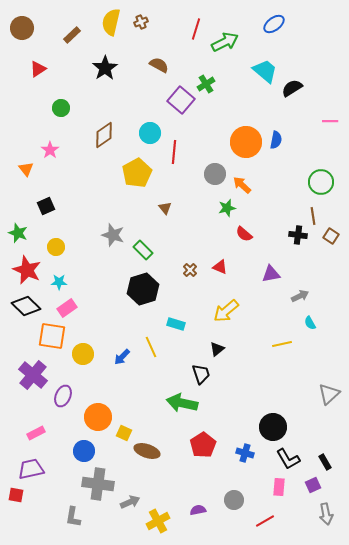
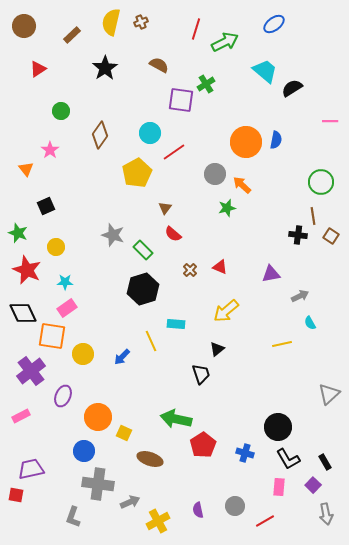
brown circle at (22, 28): moved 2 px right, 2 px up
purple square at (181, 100): rotated 32 degrees counterclockwise
green circle at (61, 108): moved 3 px down
brown diamond at (104, 135): moved 4 px left; rotated 20 degrees counterclockwise
red line at (174, 152): rotated 50 degrees clockwise
brown triangle at (165, 208): rotated 16 degrees clockwise
red semicircle at (244, 234): moved 71 px left
cyan star at (59, 282): moved 6 px right
black diamond at (26, 306): moved 3 px left, 7 px down; rotated 20 degrees clockwise
cyan rectangle at (176, 324): rotated 12 degrees counterclockwise
yellow line at (151, 347): moved 6 px up
purple cross at (33, 375): moved 2 px left, 4 px up; rotated 12 degrees clockwise
green arrow at (182, 403): moved 6 px left, 16 px down
black circle at (273, 427): moved 5 px right
pink rectangle at (36, 433): moved 15 px left, 17 px up
brown ellipse at (147, 451): moved 3 px right, 8 px down
purple square at (313, 485): rotated 21 degrees counterclockwise
gray circle at (234, 500): moved 1 px right, 6 px down
purple semicircle at (198, 510): rotated 91 degrees counterclockwise
gray L-shape at (73, 517): rotated 10 degrees clockwise
